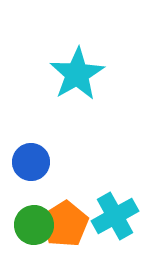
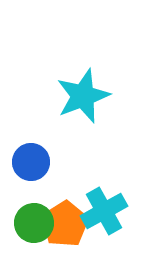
cyan star: moved 6 px right, 22 px down; rotated 10 degrees clockwise
cyan cross: moved 11 px left, 5 px up
green circle: moved 2 px up
